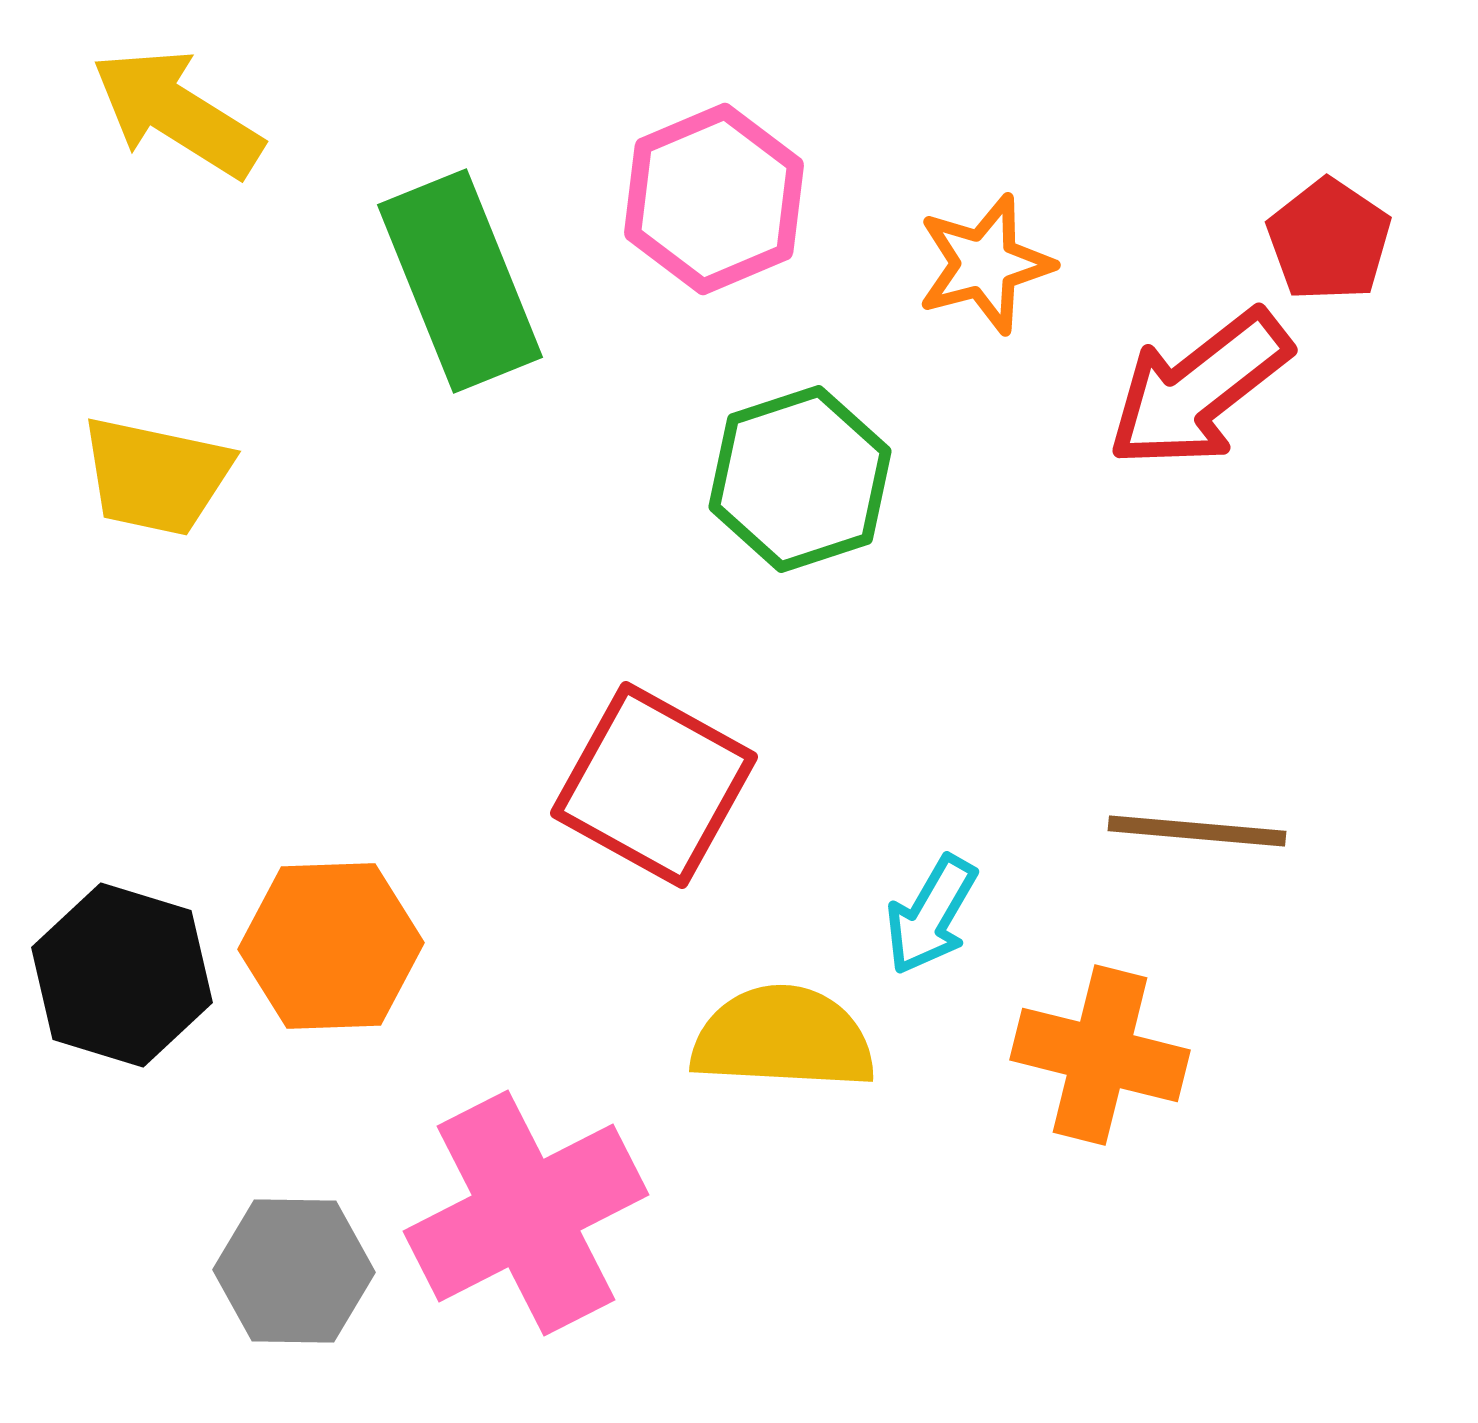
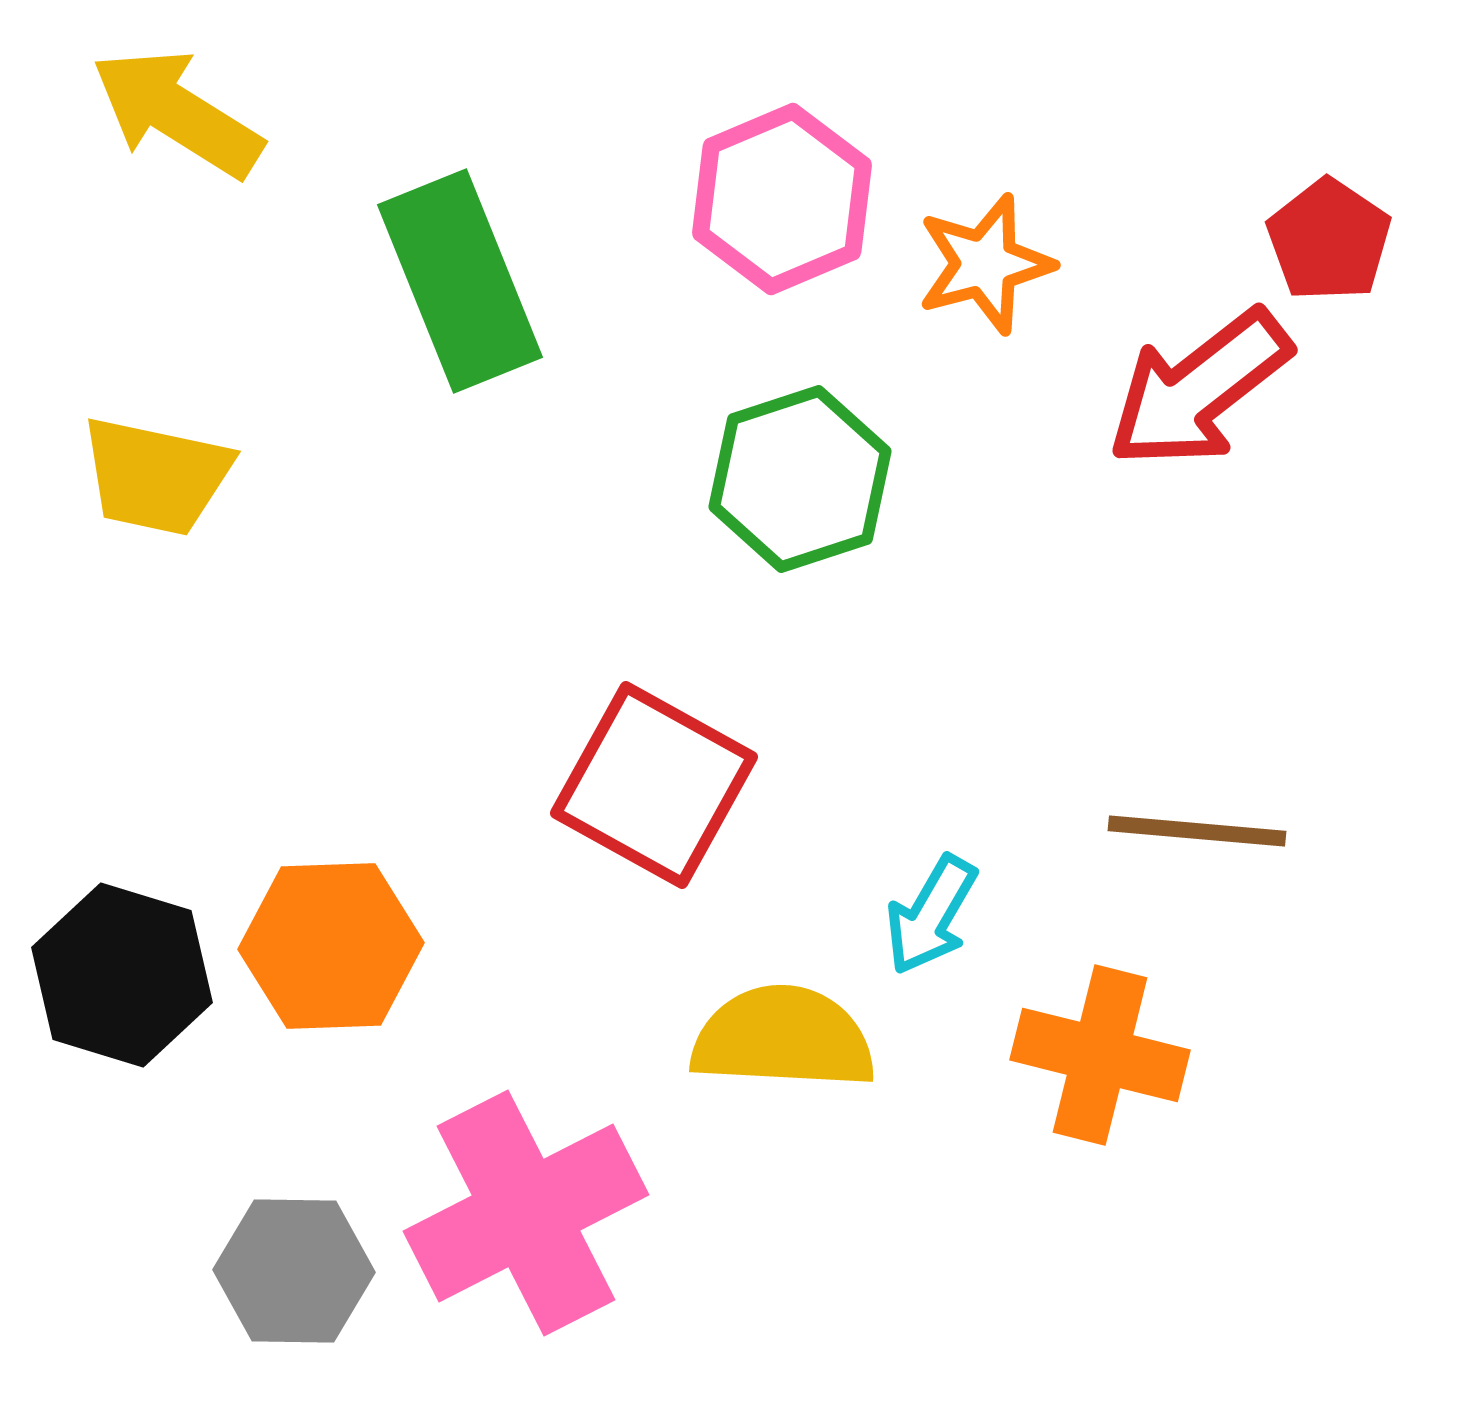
pink hexagon: moved 68 px right
